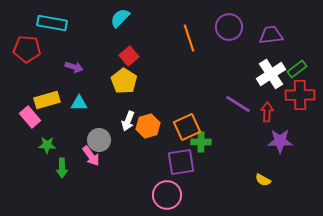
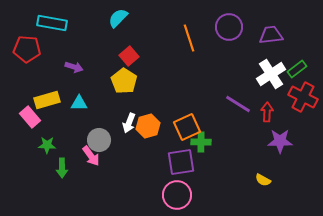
cyan semicircle: moved 2 px left
red cross: moved 3 px right, 2 px down; rotated 28 degrees clockwise
white arrow: moved 1 px right, 2 px down
pink circle: moved 10 px right
